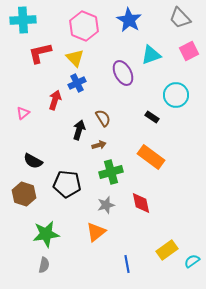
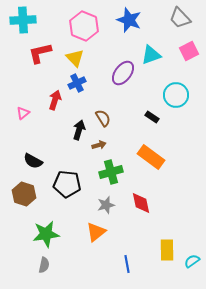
blue star: rotated 10 degrees counterclockwise
purple ellipse: rotated 65 degrees clockwise
yellow rectangle: rotated 55 degrees counterclockwise
